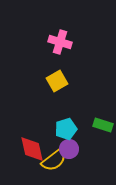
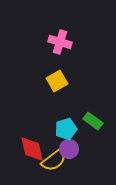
green rectangle: moved 10 px left, 4 px up; rotated 18 degrees clockwise
